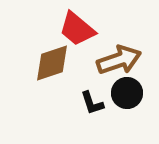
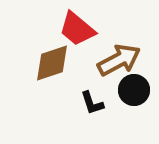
brown arrow: rotated 9 degrees counterclockwise
black circle: moved 7 px right, 3 px up
